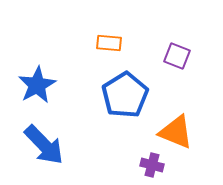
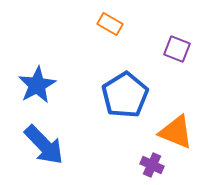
orange rectangle: moved 1 px right, 19 px up; rotated 25 degrees clockwise
purple square: moved 7 px up
purple cross: rotated 10 degrees clockwise
